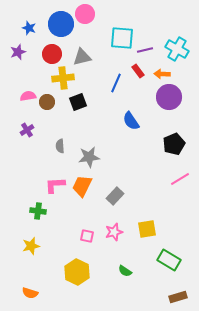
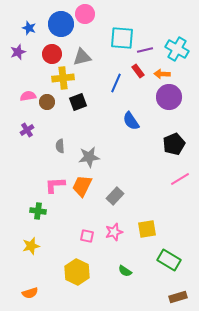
orange semicircle: rotated 35 degrees counterclockwise
